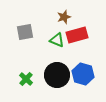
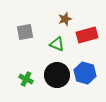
brown star: moved 1 px right, 2 px down
red rectangle: moved 10 px right
green triangle: moved 4 px down
blue hexagon: moved 2 px right, 1 px up
green cross: rotated 16 degrees counterclockwise
